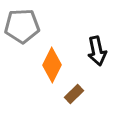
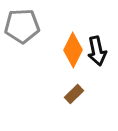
orange diamond: moved 21 px right, 15 px up
